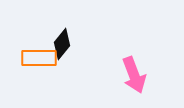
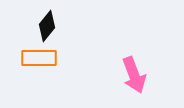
black diamond: moved 15 px left, 18 px up
